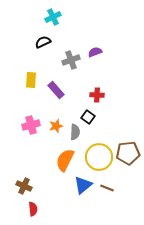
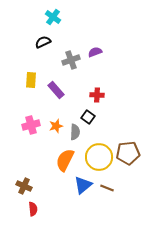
cyan cross: rotated 28 degrees counterclockwise
